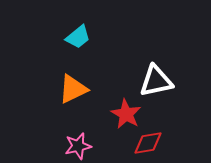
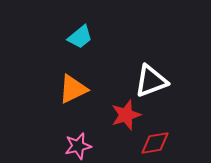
cyan trapezoid: moved 2 px right
white triangle: moved 5 px left; rotated 9 degrees counterclockwise
red star: moved 1 px down; rotated 24 degrees clockwise
red diamond: moved 7 px right
